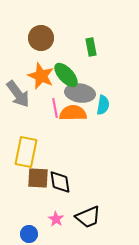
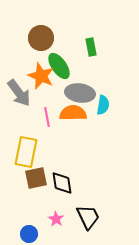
green ellipse: moved 7 px left, 9 px up; rotated 8 degrees clockwise
gray arrow: moved 1 px right, 1 px up
pink line: moved 8 px left, 9 px down
brown square: moved 2 px left; rotated 15 degrees counterclockwise
black diamond: moved 2 px right, 1 px down
black trapezoid: rotated 92 degrees counterclockwise
